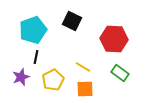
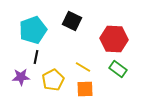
green rectangle: moved 2 px left, 4 px up
purple star: rotated 18 degrees clockwise
